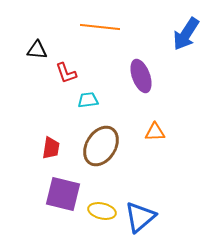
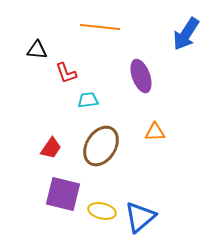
red trapezoid: rotated 25 degrees clockwise
